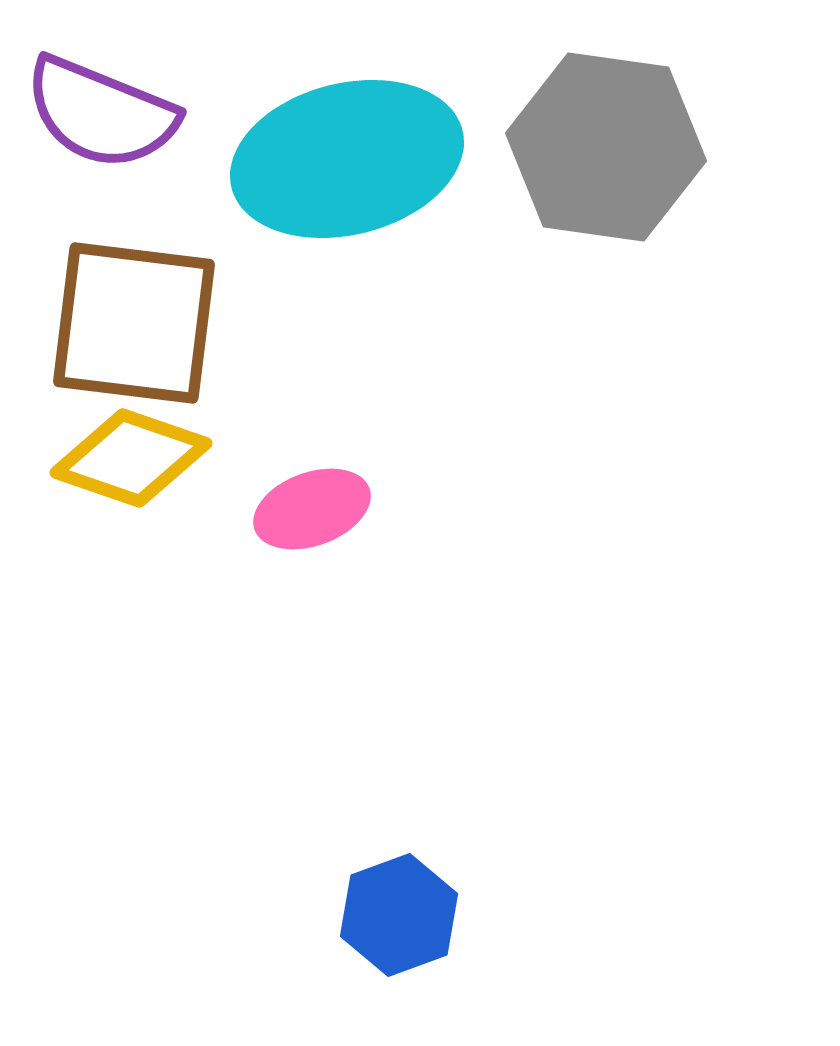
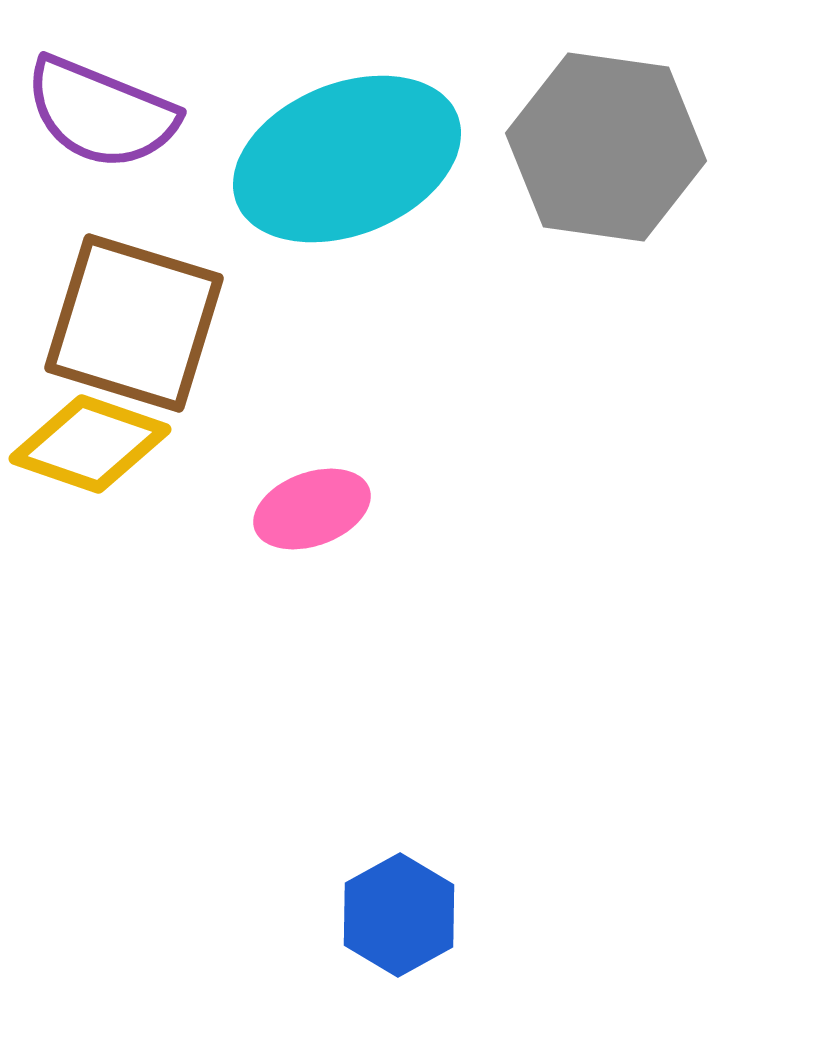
cyan ellipse: rotated 8 degrees counterclockwise
brown square: rotated 10 degrees clockwise
yellow diamond: moved 41 px left, 14 px up
blue hexagon: rotated 9 degrees counterclockwise
